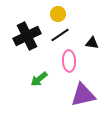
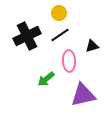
yellow circle: moved 1 px right, 1 px up
black triangle: moved 3 px down; rotated 24 degrees counterclockwise
green arrow: moved 7 px right
